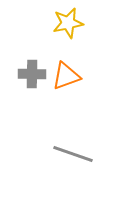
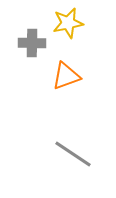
gray cross: moved 31 px up
gray line: rotated 15 degrees clockwise
